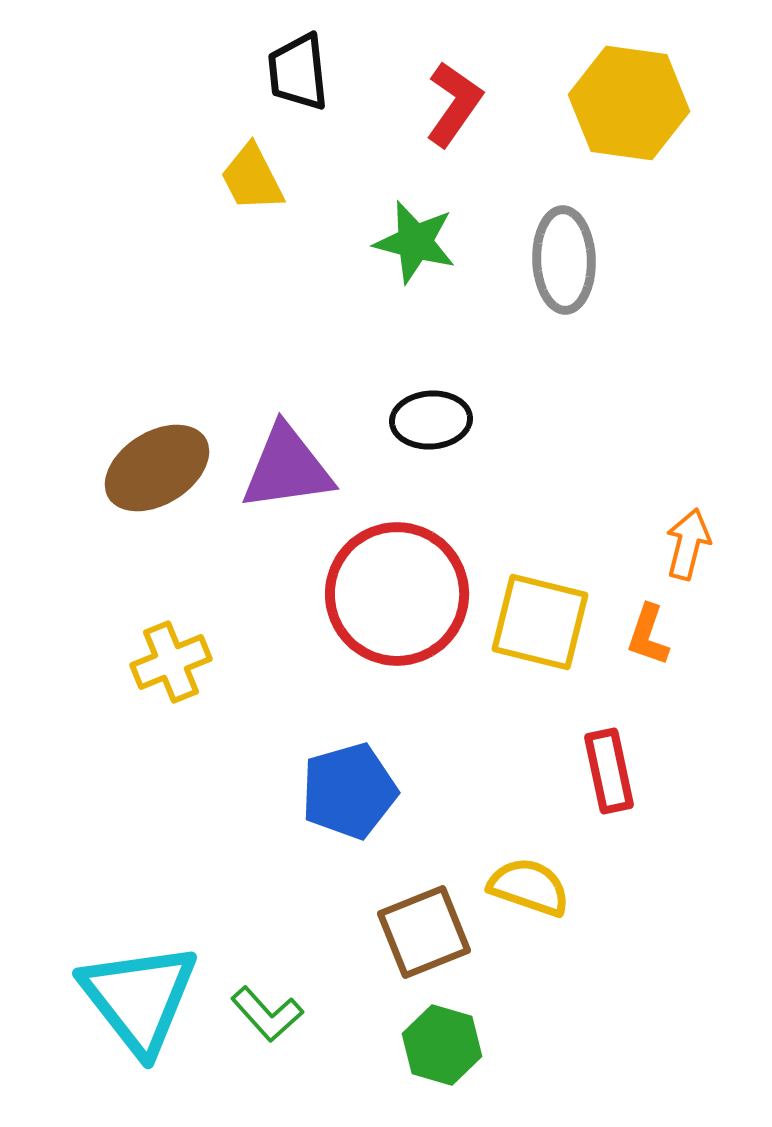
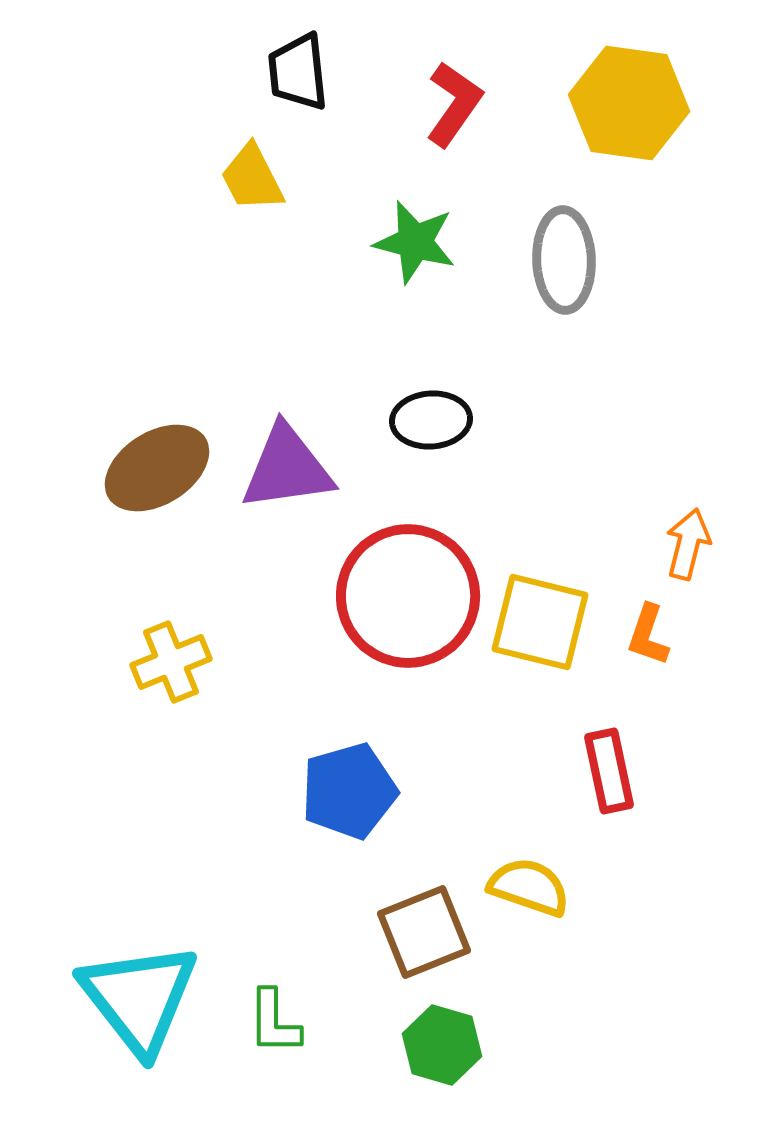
red circle: moved 11 px right, 2 px down
green L-shape: moved 7 px right, 8 px down; rotated 42 degrees clockwise
